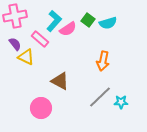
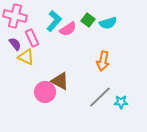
pink cross: rotated 25 degrees clockwise
pink rectangle: moved 8 px left, 1 px up; rotated 24 degrees clockwise
pink circle: moved 4 px right, 16 px up
